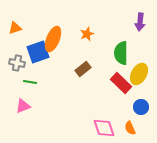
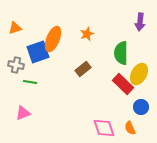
gray cross: moved 1 px left, 2 px down
red rectangle: moved 2 px right, 1 px down
pink triangle: moved 7 px down
